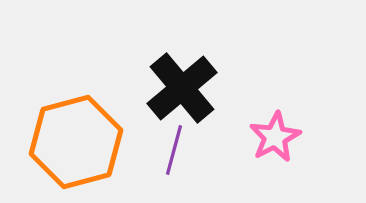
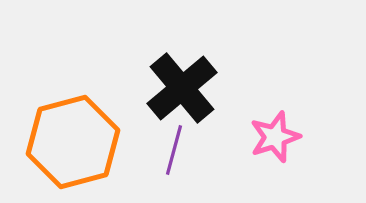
pink star: rotated 9 degrees clockwise
orange hexagon: moved 3 px left
